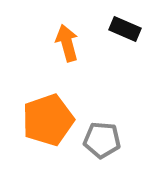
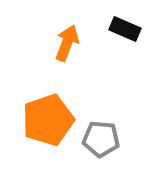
orange arrow: rotated 36 degrees clockwise
gray pentagon: moved 1 px left, 1 px up
